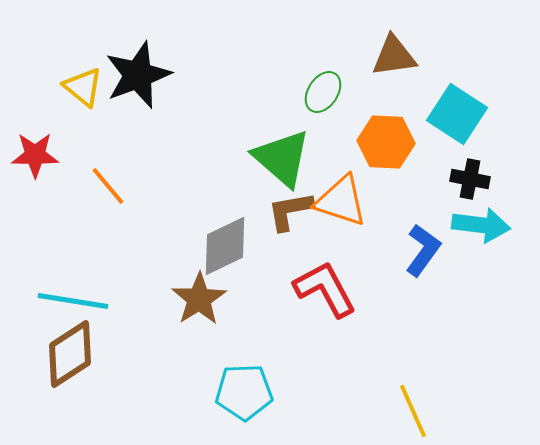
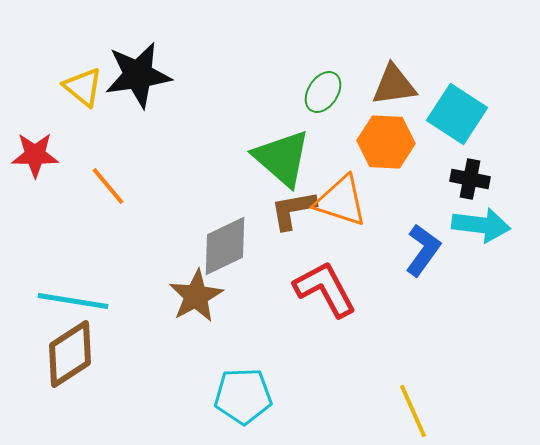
brown triangle: moved 29 px down
black star: rotated 12 degrees clockwise
brown L-shape: moved 3 px right, 1 px up
brown star: moved 3 px left, 3 px up; rotated 4 degrees clockwise
cyan pentagon: moved 1 px left, 4 px down
